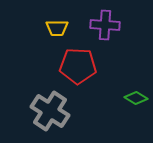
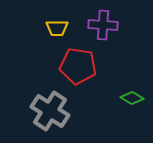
purple cross: moved 2 px left
red pentagon: rotated 6 degrees clockwise
green diamond: moved 4 px left
